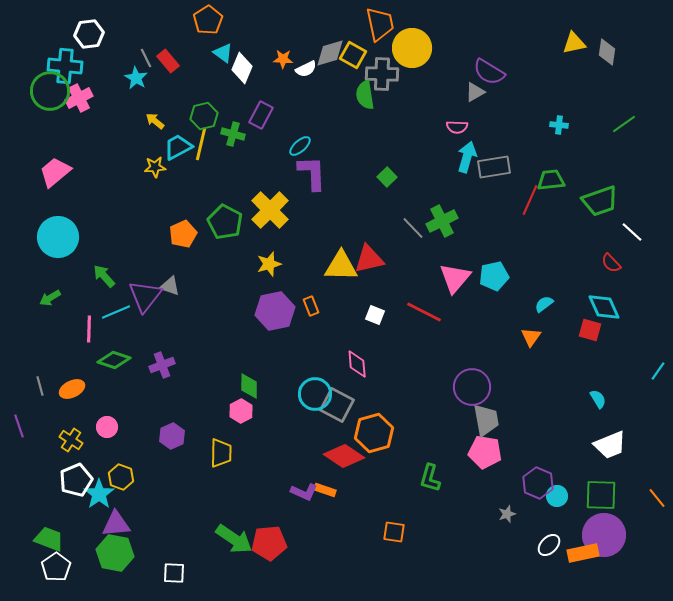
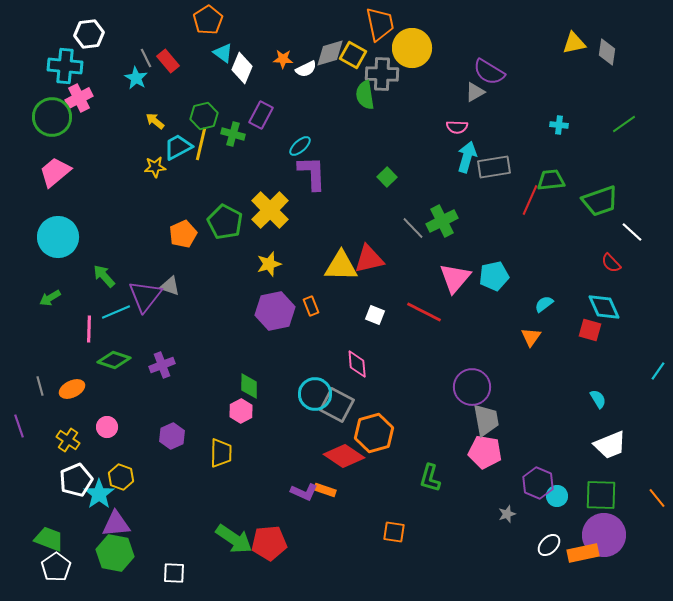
green circle at (50, 91): moved 2 px right, 26 px down
yellow cross at (71, 440): moved 3 px left
